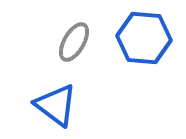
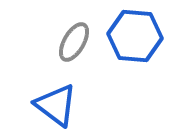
blue hexagon: moved 9 px left, 2 px up
